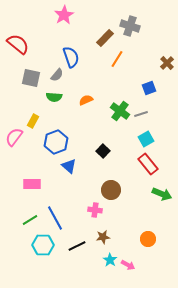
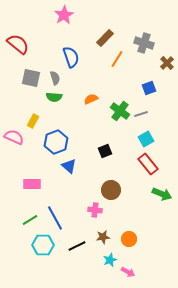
gray cross: moved 14 px right, 17 px down
gray semicircle: moved 2 px left, 3 px down; rotated 56 degrees counterclockwise
orange semicircle: moved 5 px right, 1 px up
pink semicircle: rotated 78 degrees clockwise
black square: moved 2 px right; rotated 24 degrees clockwise
orange circle: moved 19 px left
cyan star: rotated 16 degrees clockwise
pink arrow: moved 7 px down
